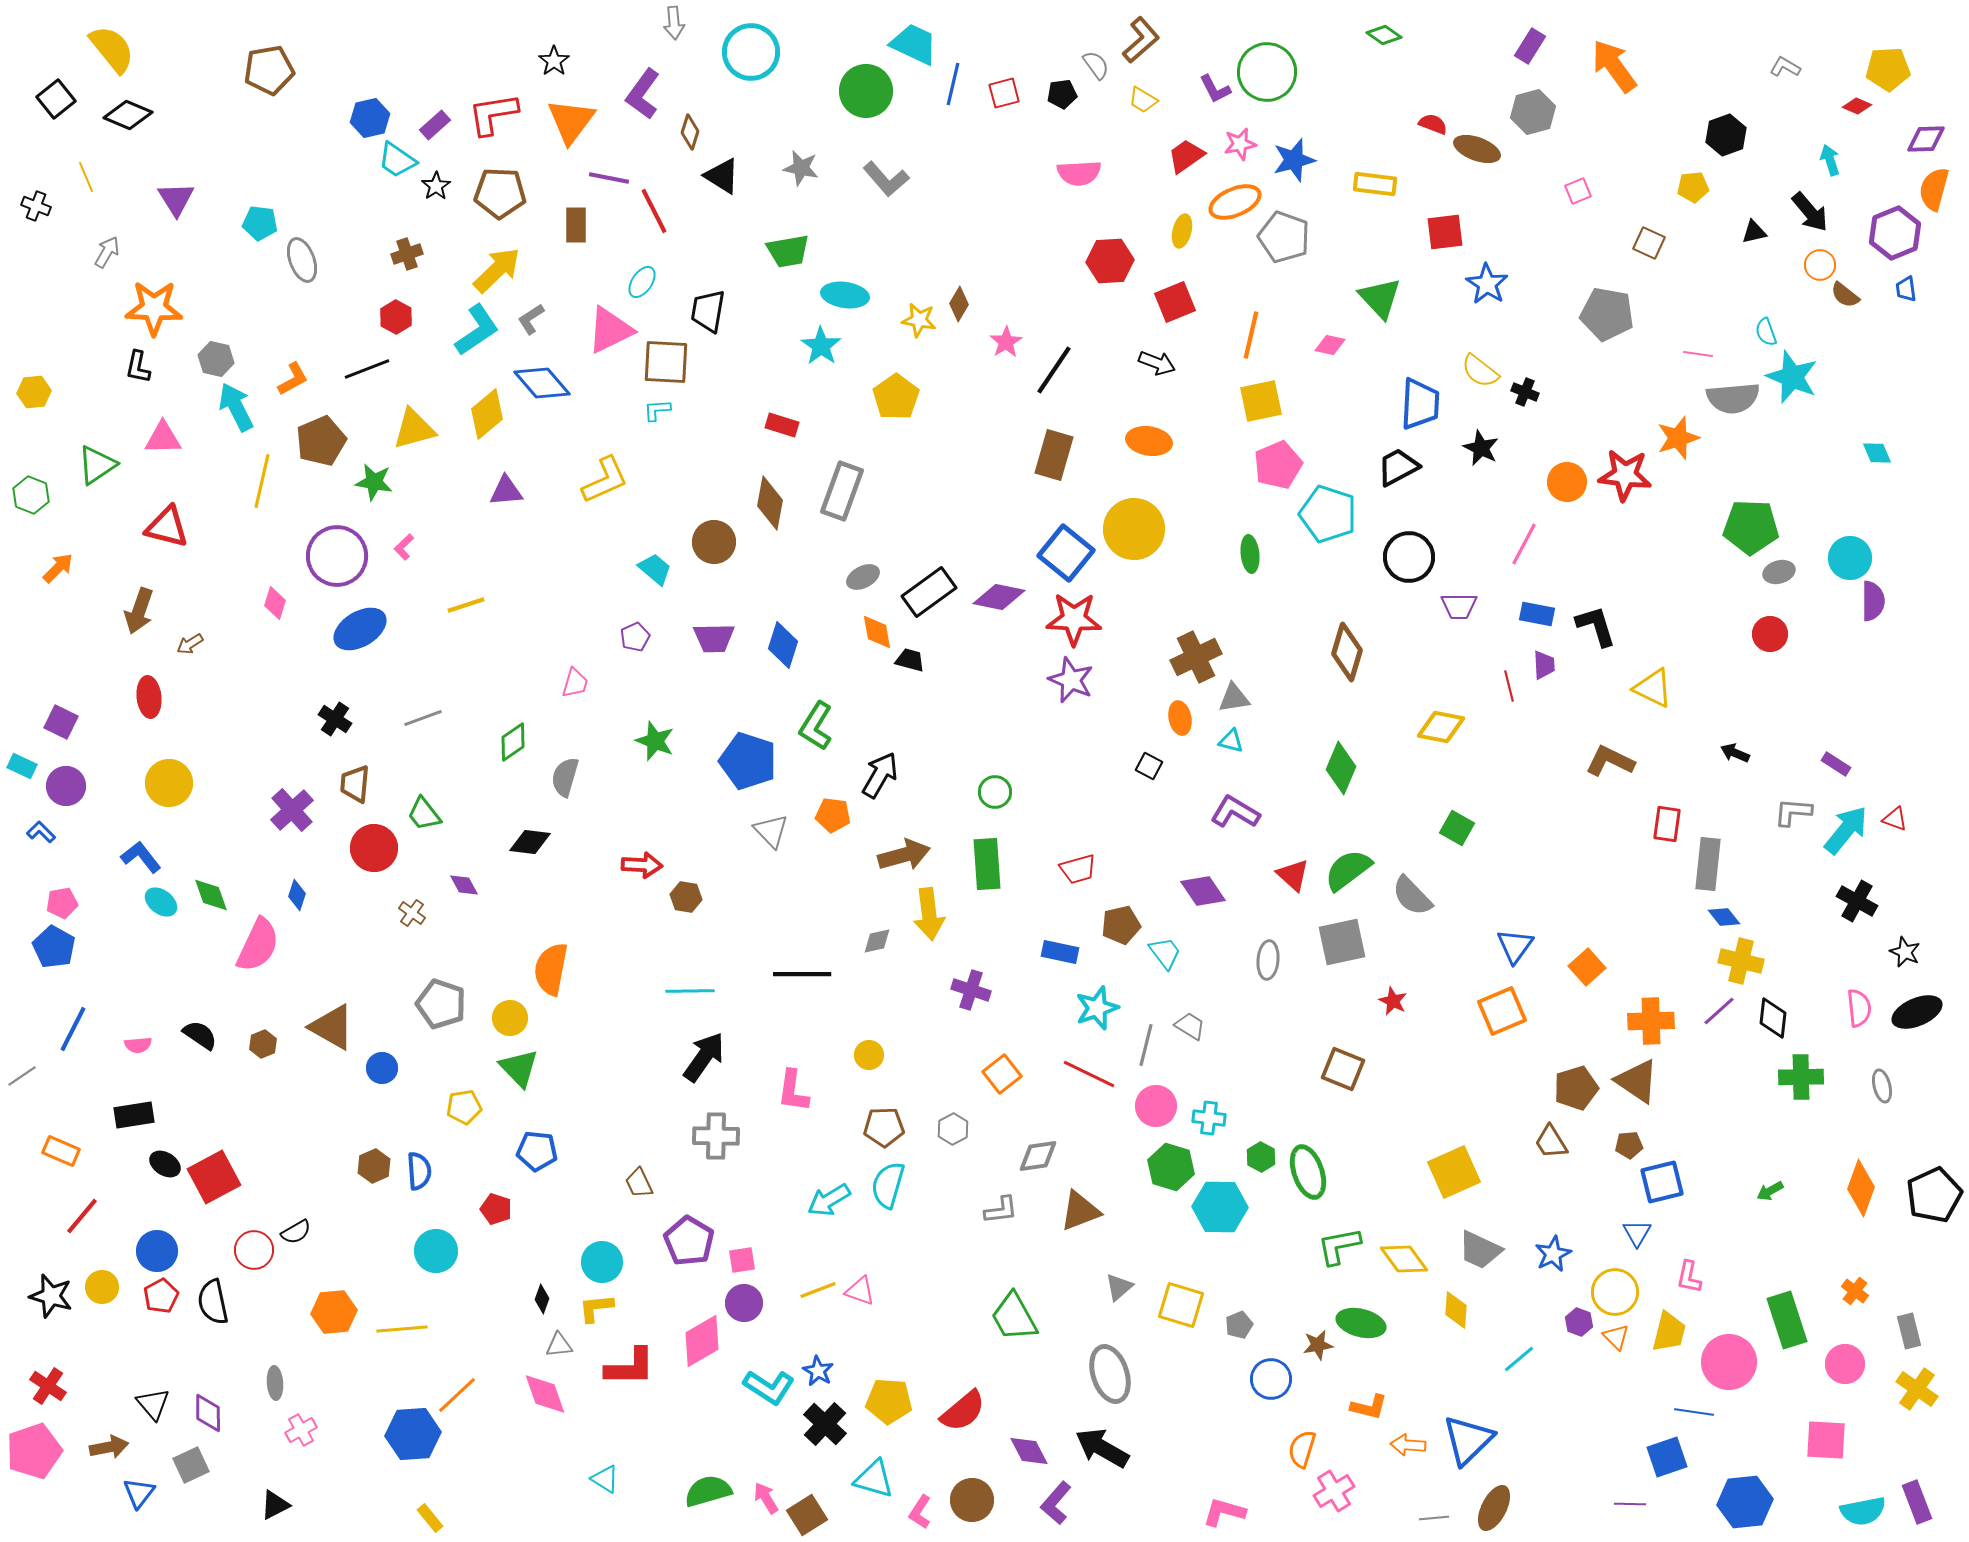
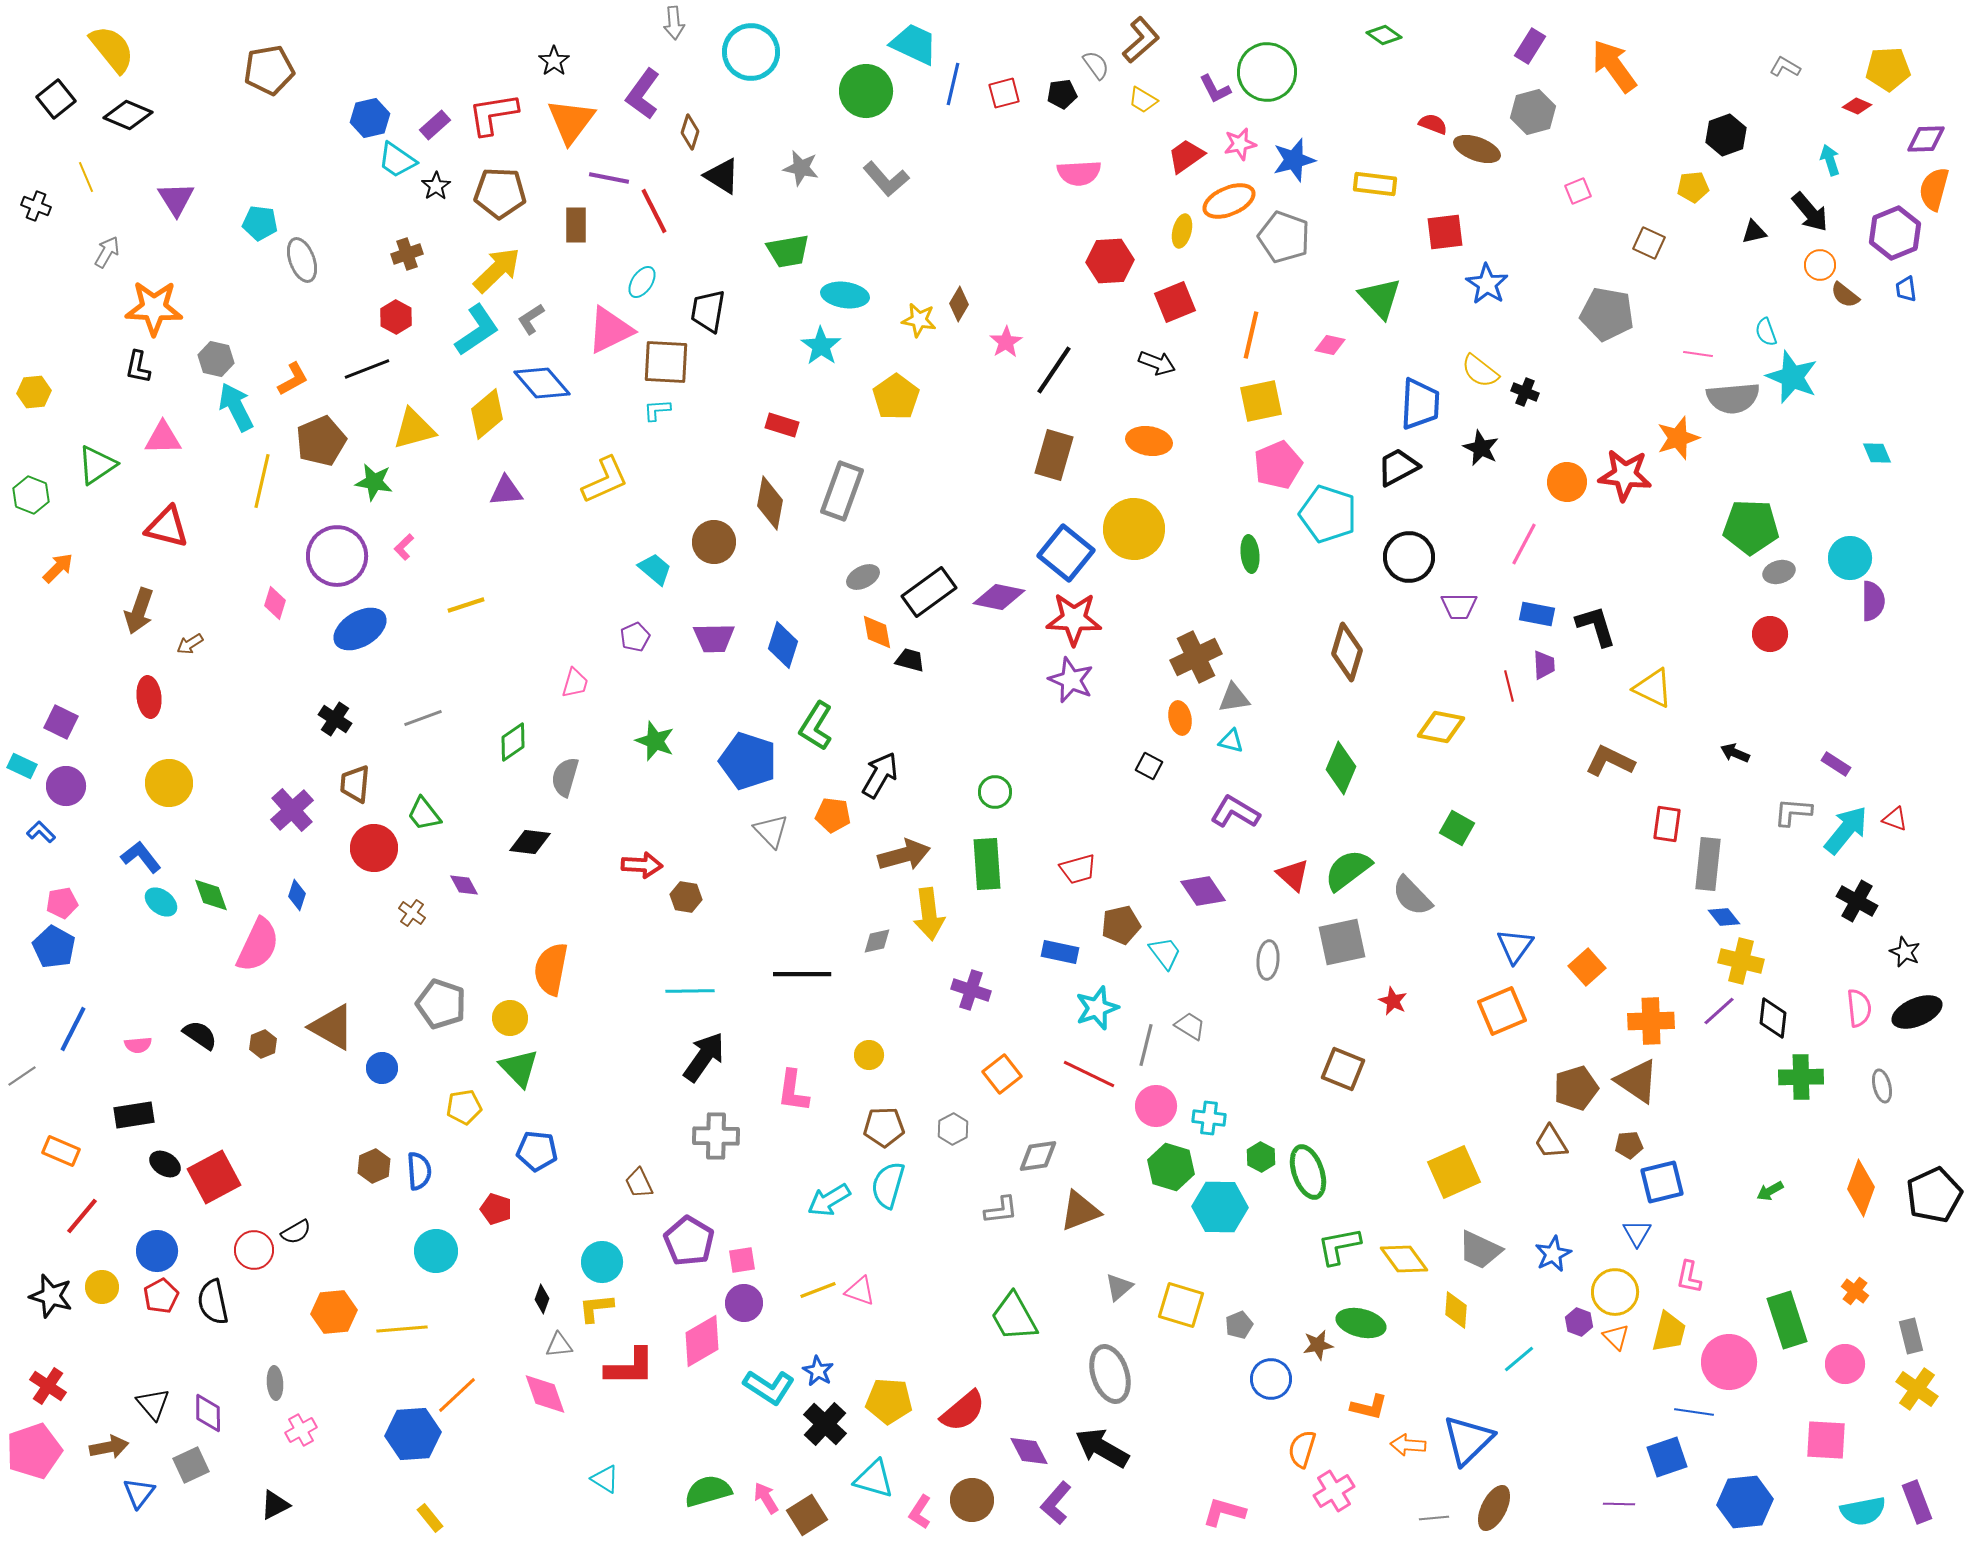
orange ellipse at (1235, 202): moved 6 px left, 1 px up
gray rectangle at (1909, 1331): moved 2 px right, 5 px down
purple line at (1630, 1504): moved 11 px left
